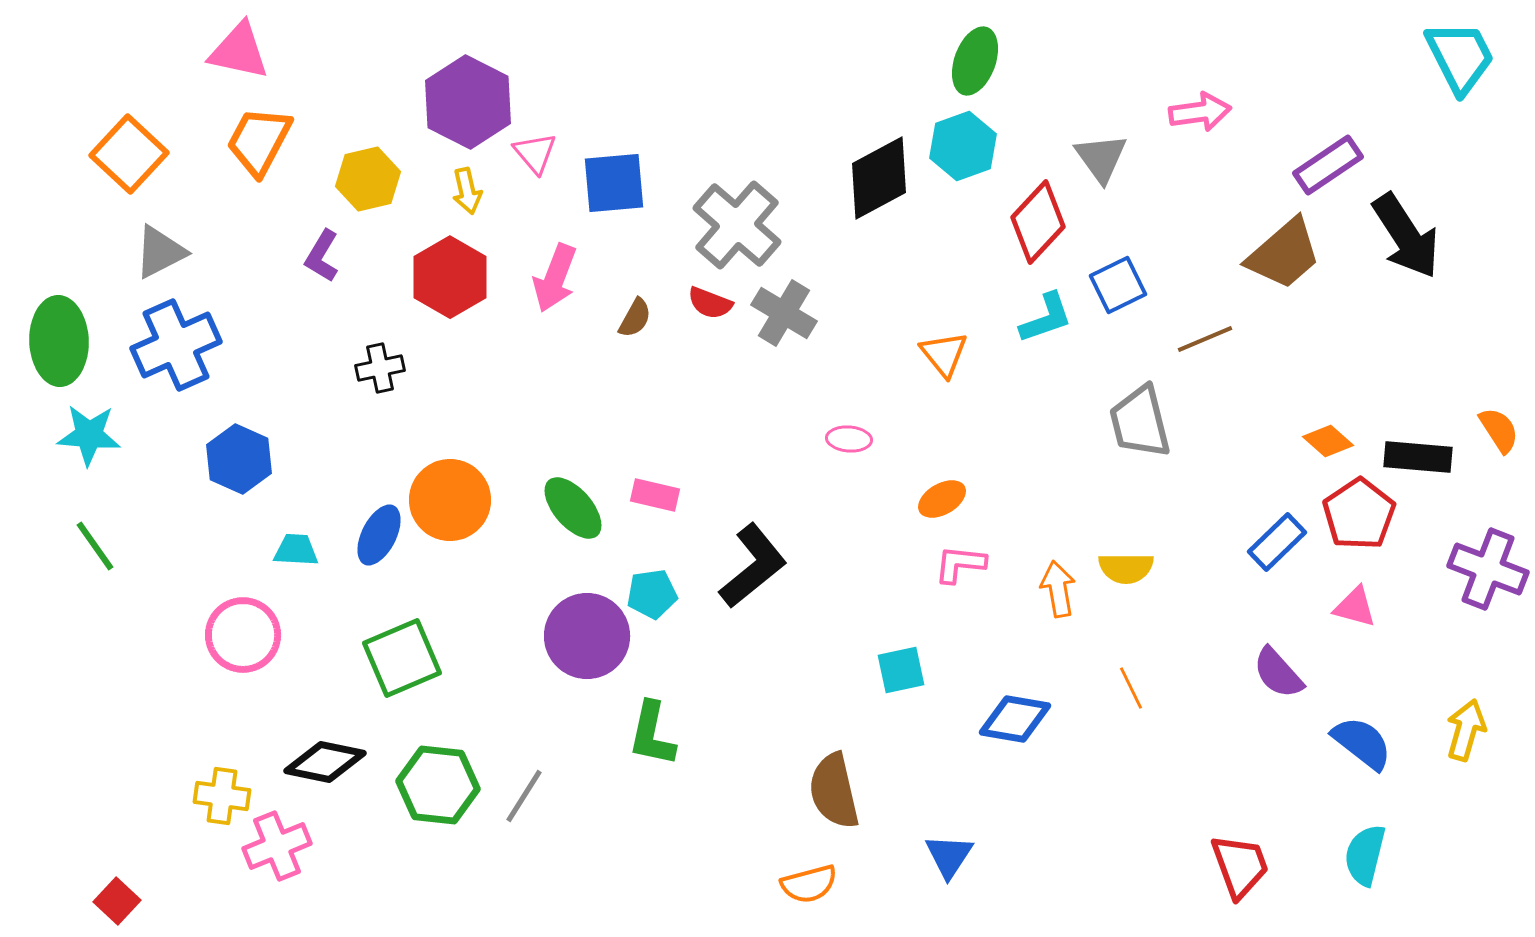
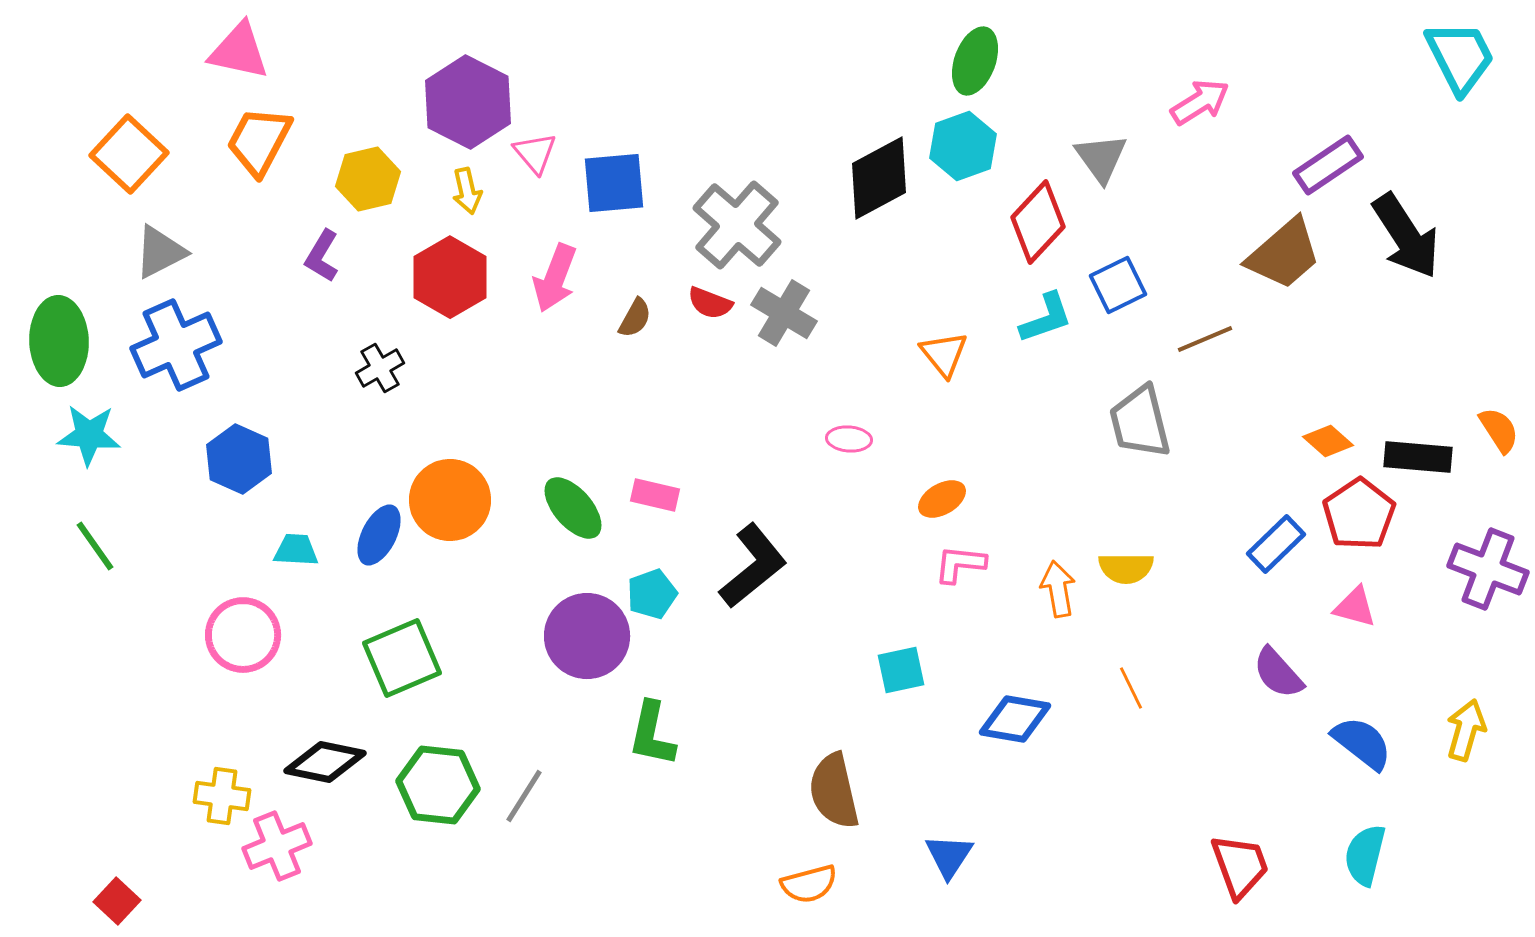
pink arrow at (1200, 112): moved 10 px up; rotated 24 degrees counterclockwise
black cross at (380, 368): rotated 18 degrees counterclockwise
blue rectangle at (1277, 542): moved 1 px left, 2 px down
cyan pentagon at (652, 594): rotated 12 degrees counterclockwise
